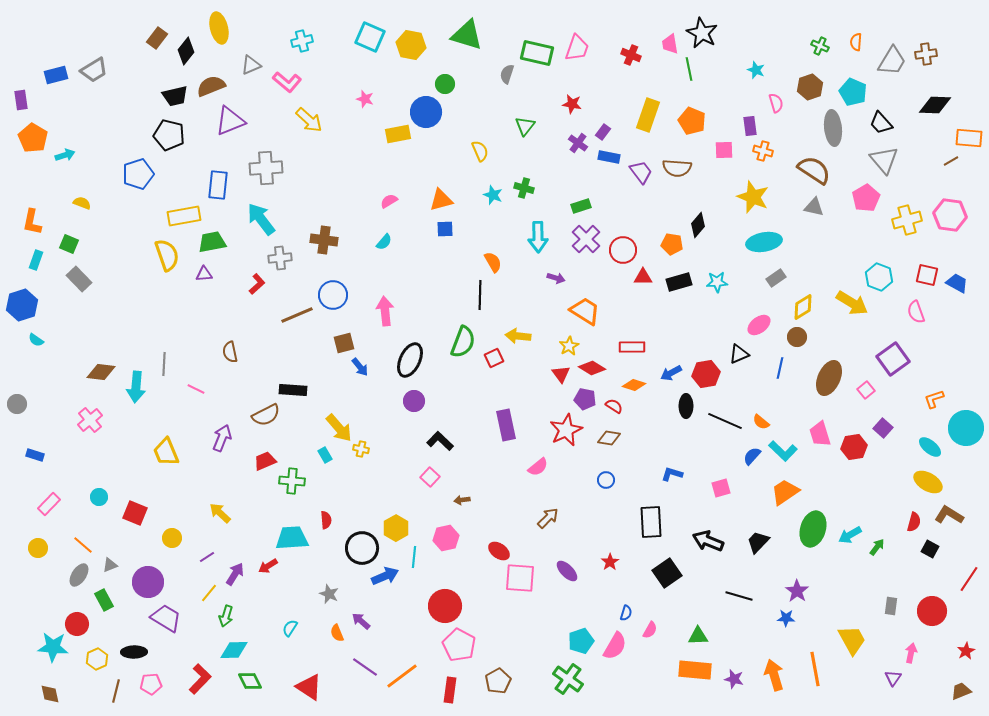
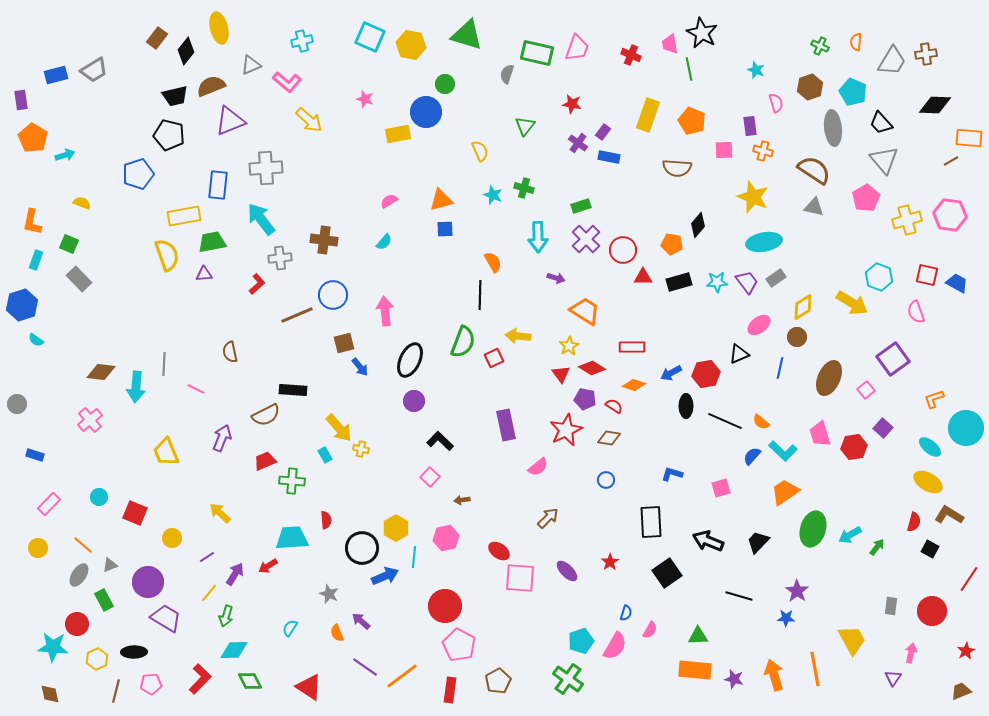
purple trapezoid at (641, 172): moved 106 px right, 110 px down
